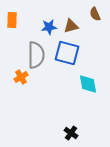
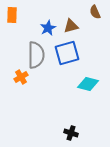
brown semicircle: moved 2 px up
orange rectangle: moved 5 px up
blue star: moved 1 px left, 1 px down; rotated 21 degrees counterclockwise
blue square: rotated 30 degrees counterclockwise
cyan diamond: rotated 65 degrees counterclockwise
black cross: rotated 16 degrees counterclockwise
